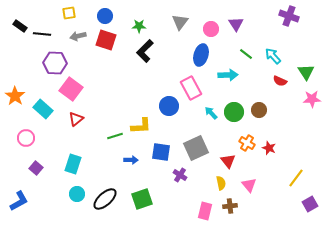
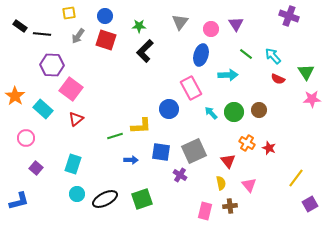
gray arrow at (78, 36): rotated 42 degrees counterclockwise
purple hexagon at (55, 63): moved 3 px left, 2 px down
red semicircle at (280, 81): moved 2 px left, 2 px up
blue circle at (169, 106): moved 3 px down
gray square at (196, 148): moved 2 px left, 3 px down
black ellipse at (105, 199): rotated 15 degrees clockwise
blue L-shape at (19, 201): rotated 15 degrees clockwise
